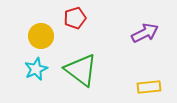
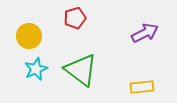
yellow circle: moved 12 px left
yellow rectangle: moved 7 px left
